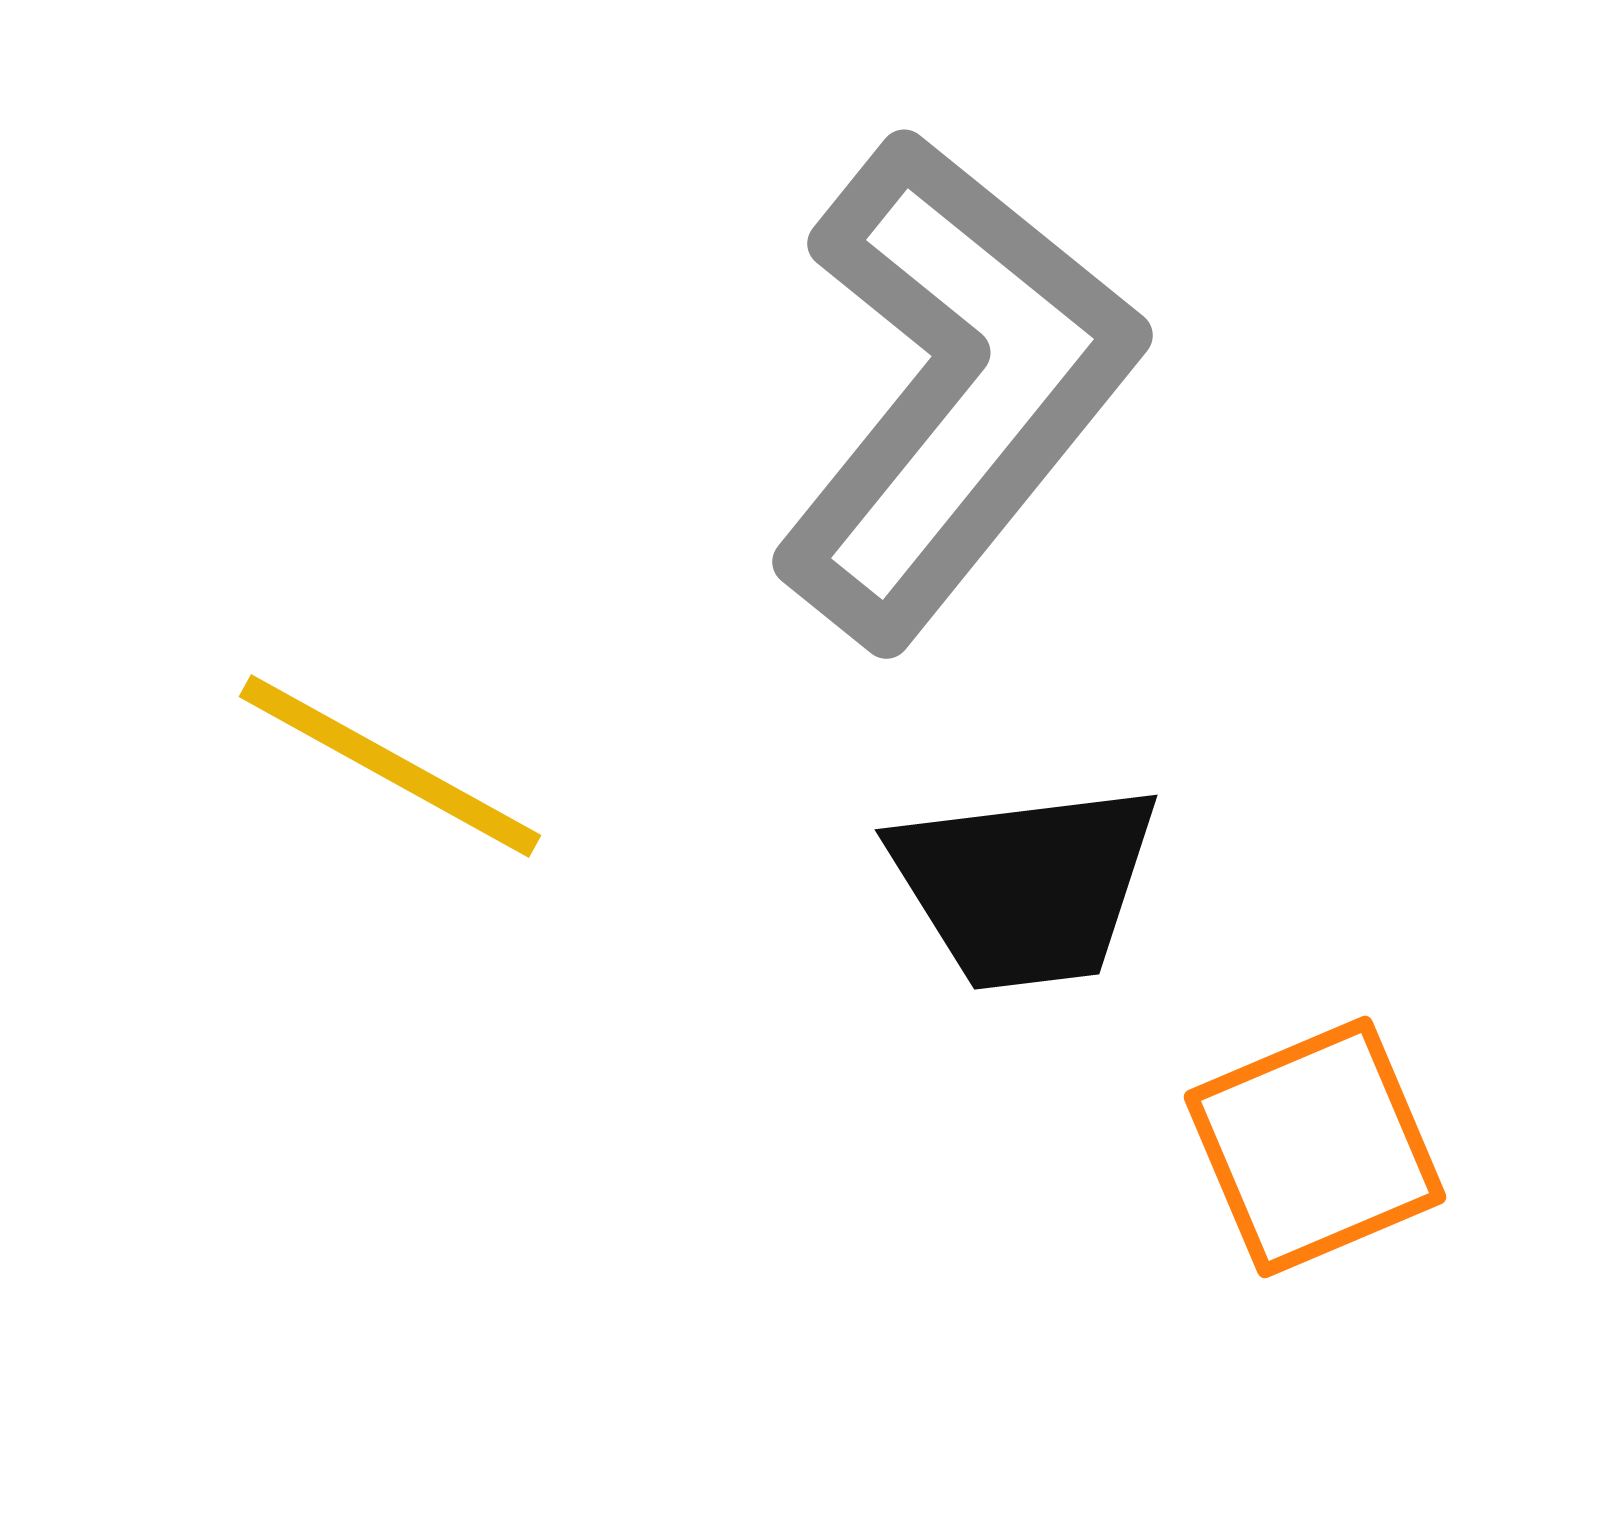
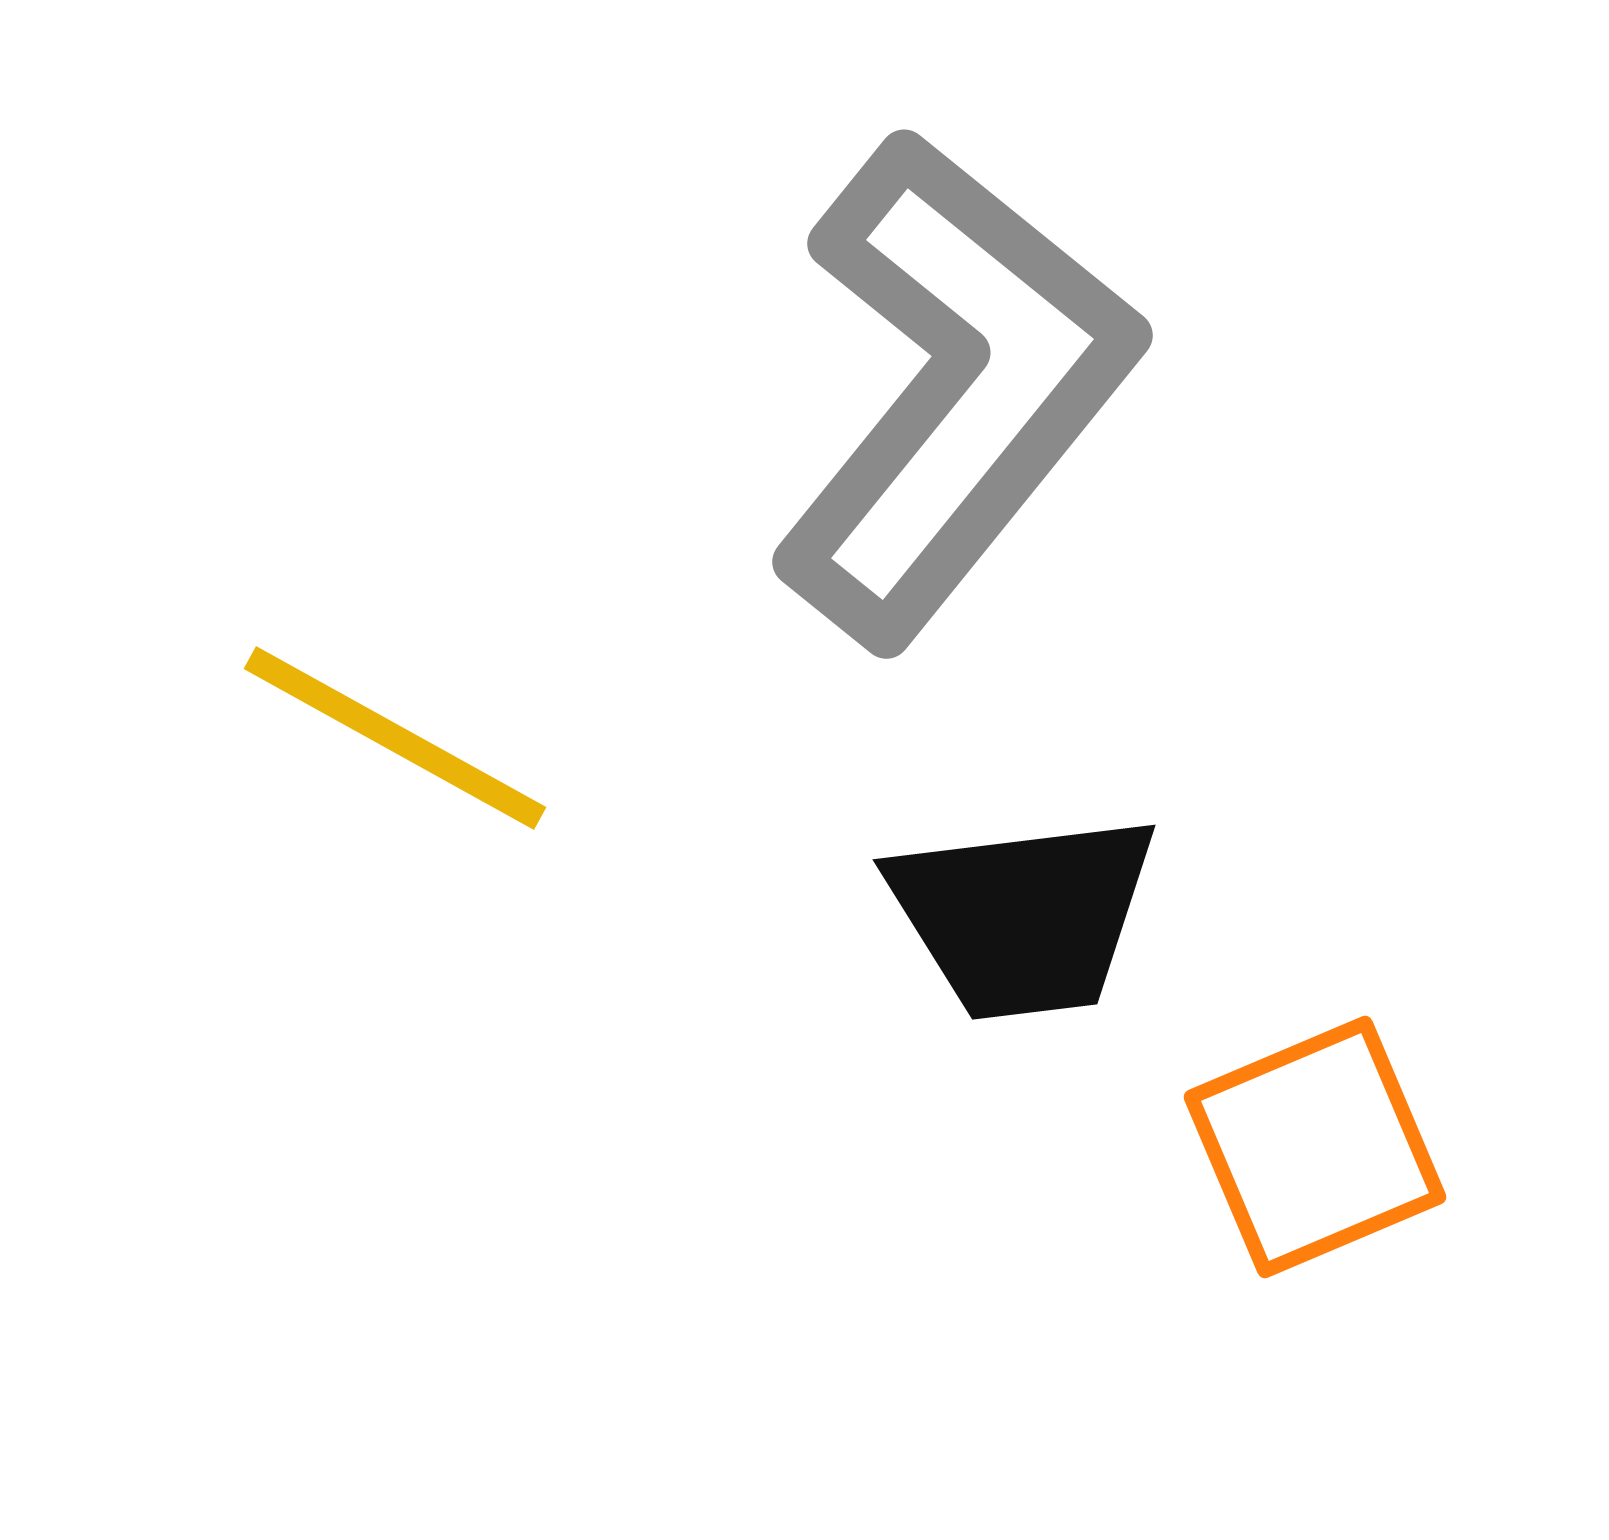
yellow line: moved 5 px right, 28 px up
black trapezoid: moved 2 px left, 30 px down
